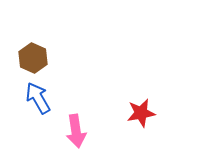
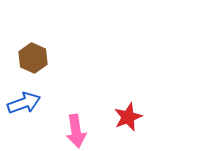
blue arrow: moved 14 px left, 5 px down; rotated 100 degrees clockwise
red star: moved 13 px left, 4 px down; rotated 12 degrees counterclockwise
